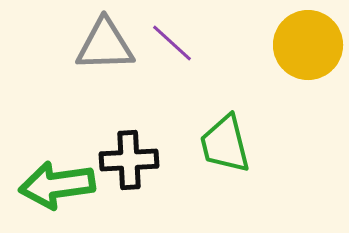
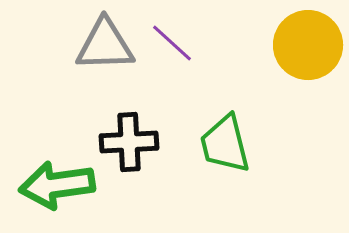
black cross: moved 18 px up
